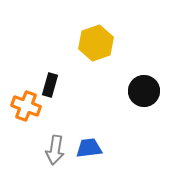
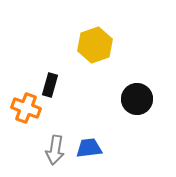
yellow hexagon: moved 1 px left, 2 px down
black circle: moved 7 px left, 8 px down
orange cross: moved 2 px down
